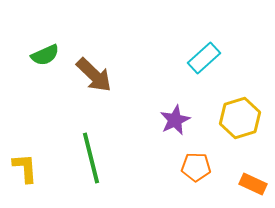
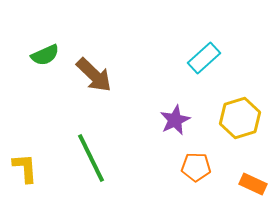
green line: rotated 12 degrees counterclockwise
